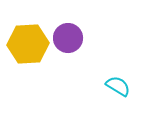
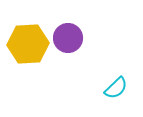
cyan semicircle: moved 2 px left, 2 px down; rotated 105 degrees clockwise
